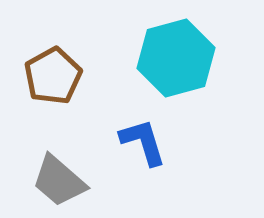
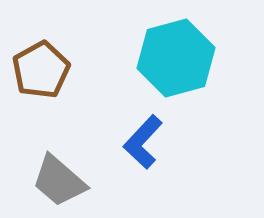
brown pentagon: moved 12 px left, 6 px up
blue L-shape: rotated 120 degrees counterclockwise
